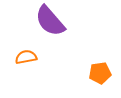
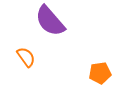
orange semicircle: rotated 65 degrees clockwise
